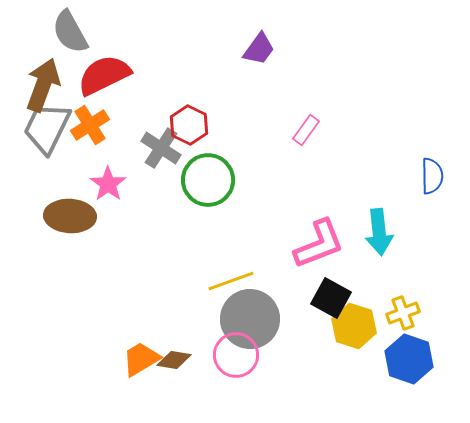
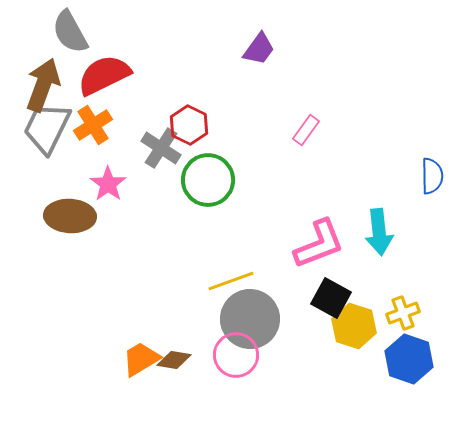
orange cross: moved 3 px right
